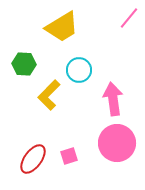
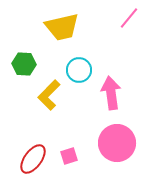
yellow trapezoid: rotated 18 degrees clockwise
pink arrow: moved 2 px left, 6 px up
